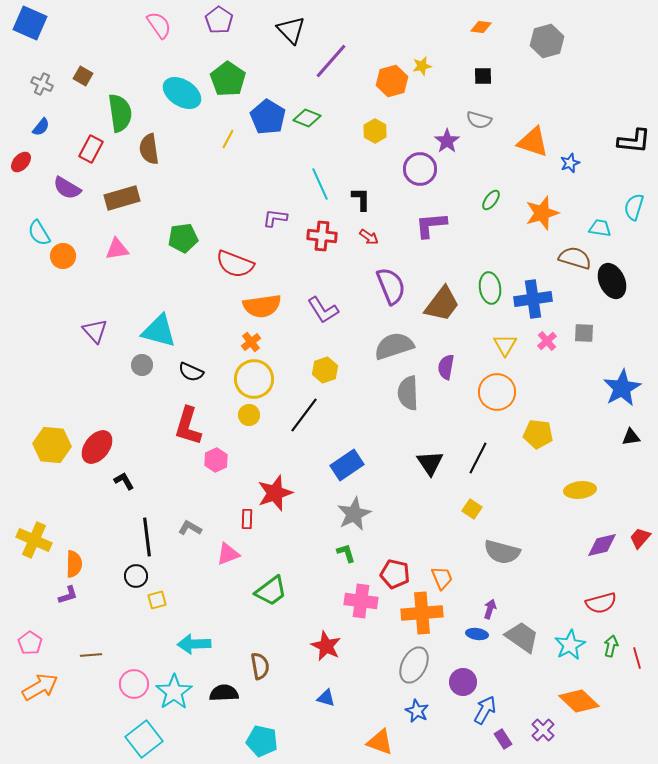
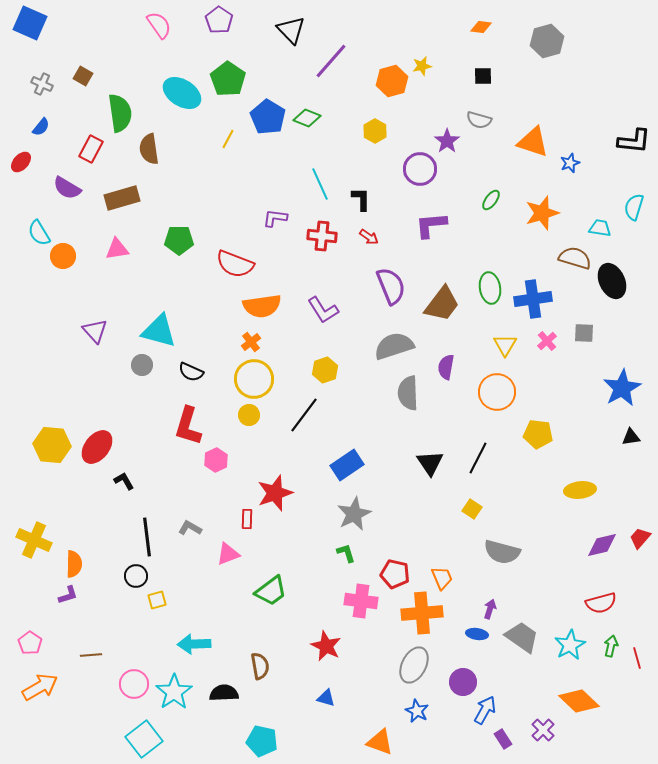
green pentagon at (183, 238): moved 4 px left, 2 px down; rotated 8 degrees clockwise
